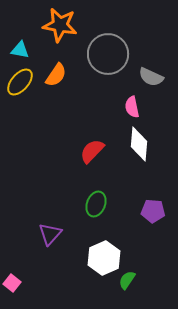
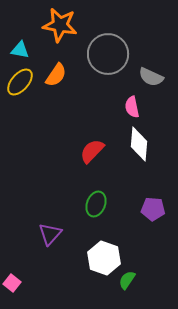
purple pentagon: moved 2 px up
white hexagon: rotated 16 degrees counterclockwise
